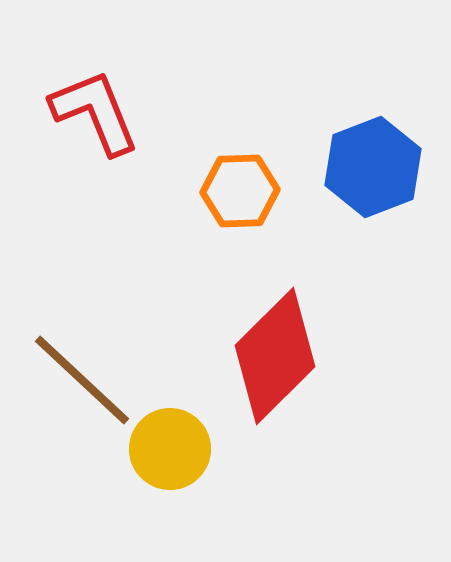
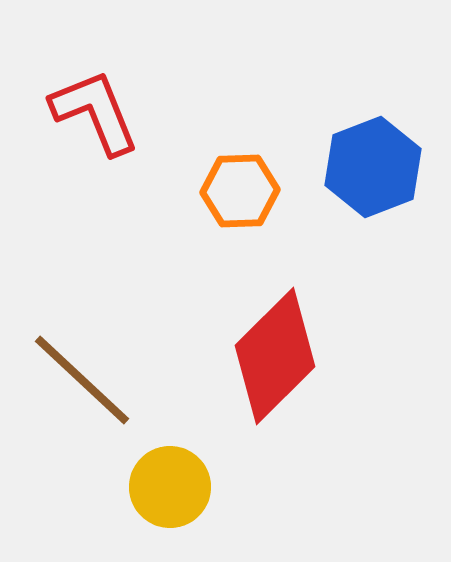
yellow circle: moved 38 px down
